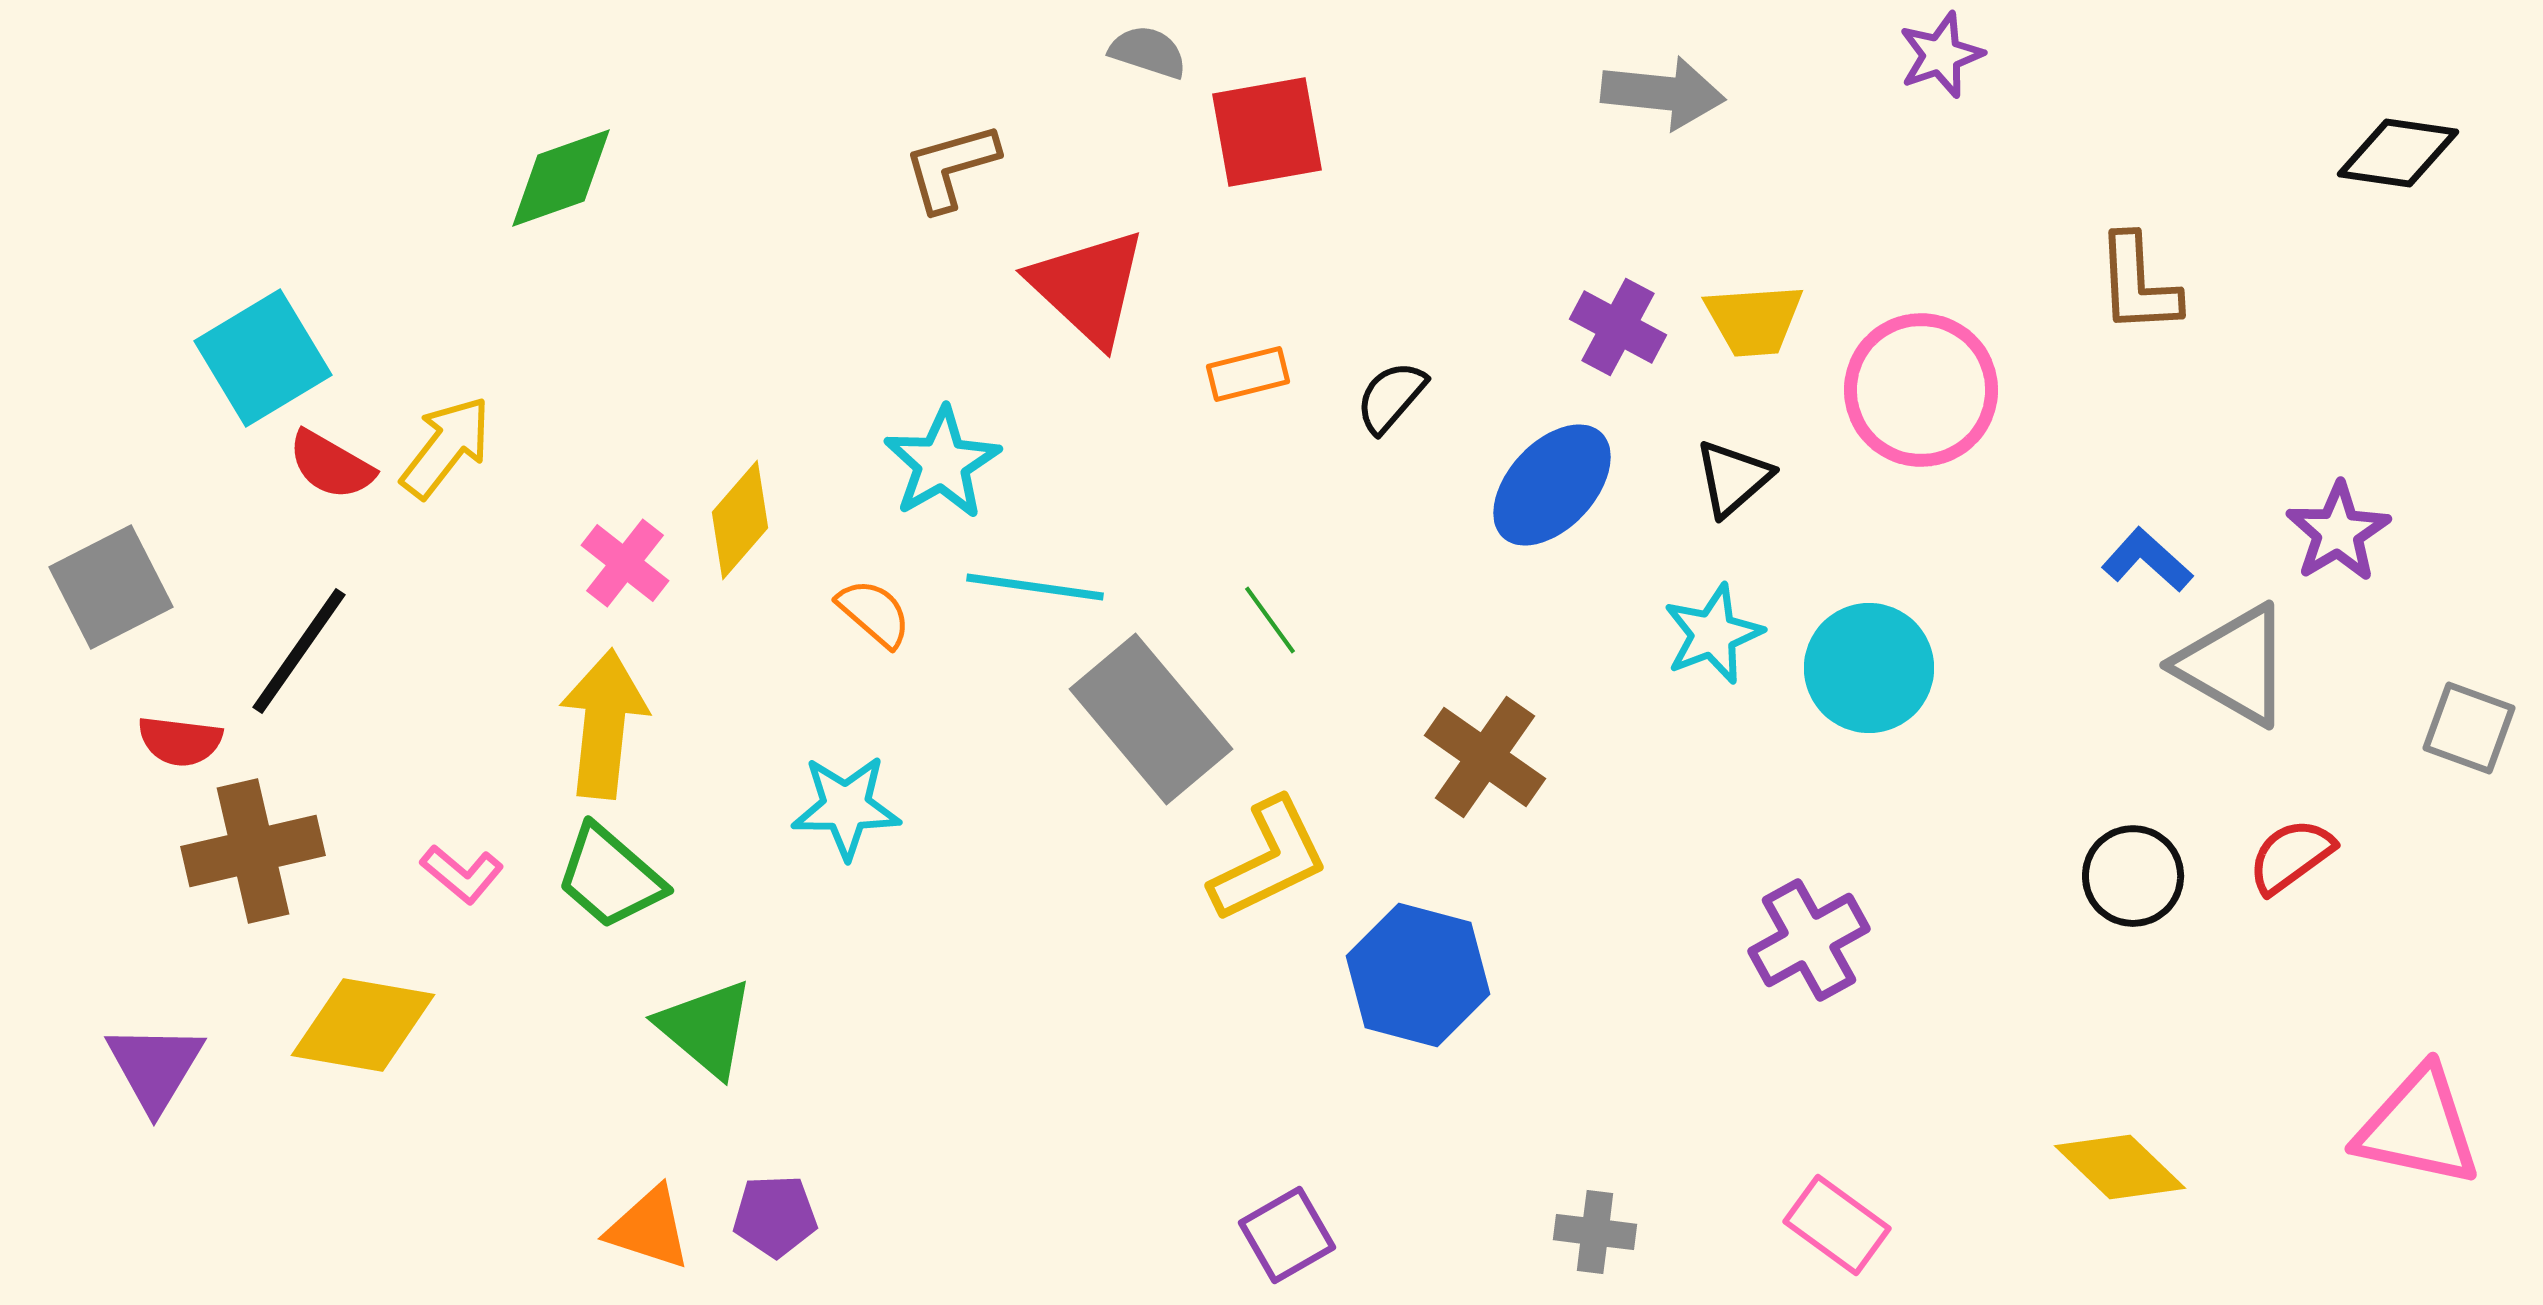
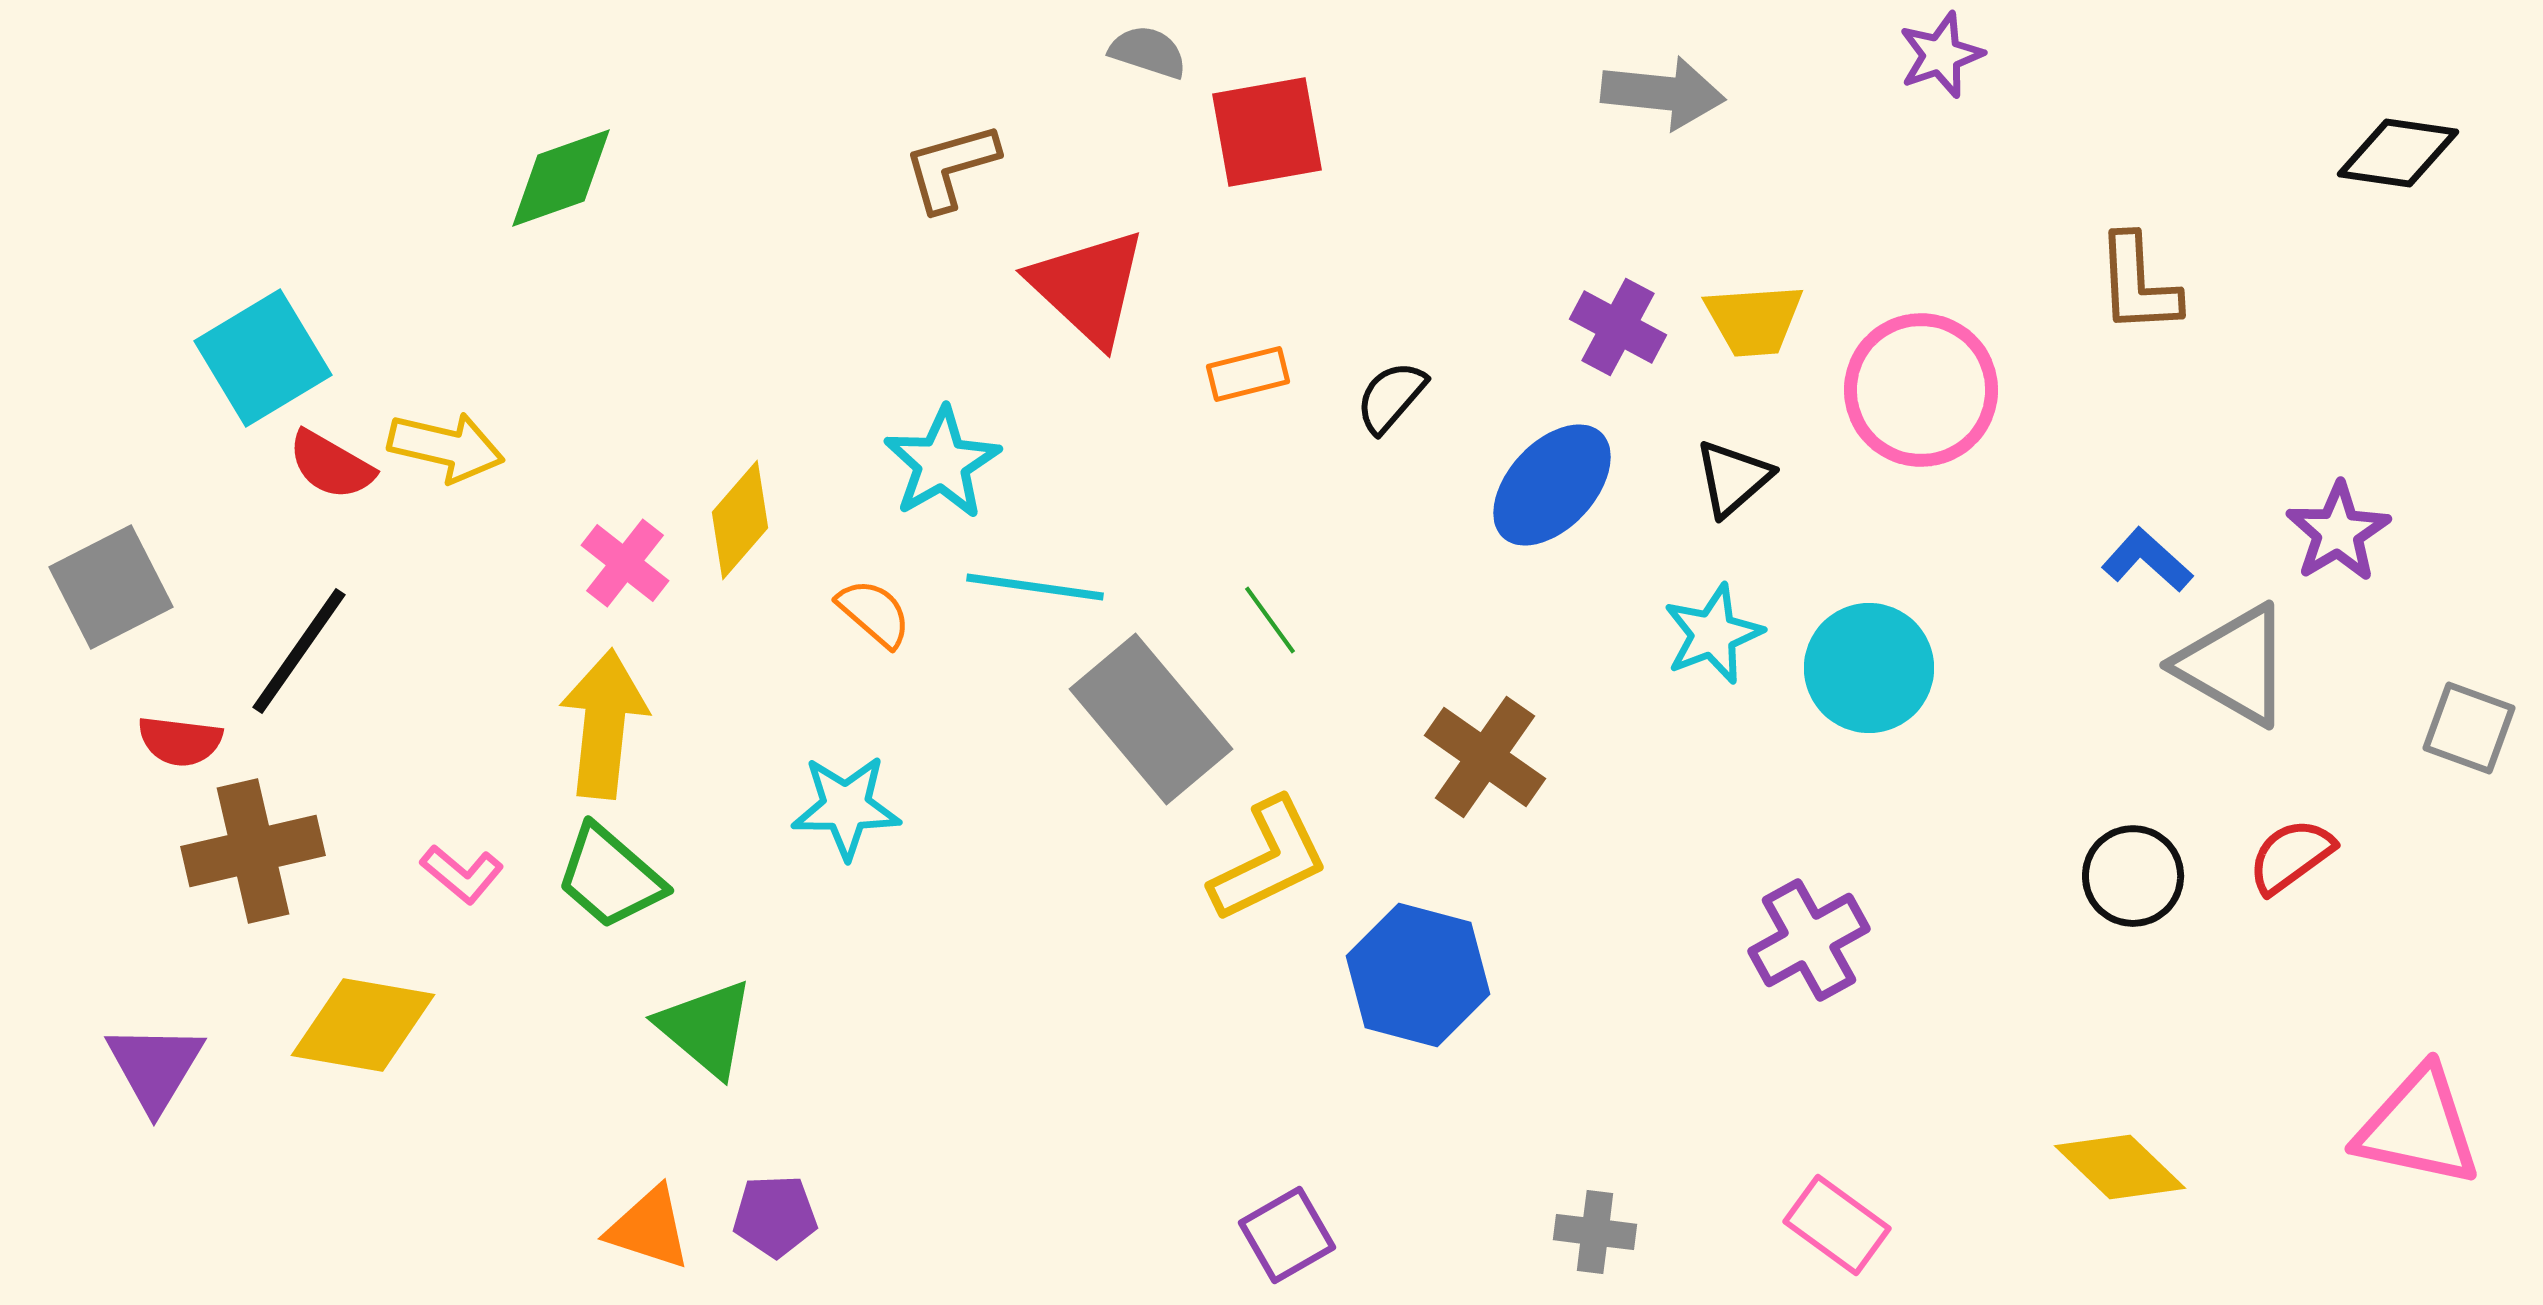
yellow arrow at (446, 447): rotated 65 degrees clockwise
